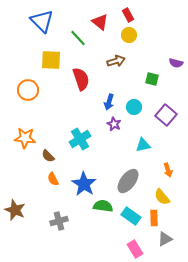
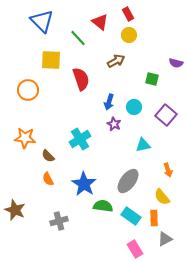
red rectangle: moved 1 px up
brown arrow: rotated 12 degrees counterclockwise
orange semicircle: moved 5 px left
